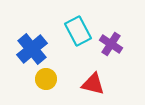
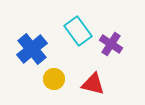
cyan rectangle: rotated 8 degrees counterclockwise
yellow circle: moved 8 px right
